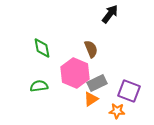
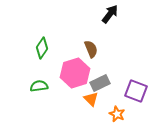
green diamond: rotated 45 degrees clockwise
pink hexagon: rotated 20 degrees clockwise
gray rectangle: moved 3 px right
purple square: moved 7 px right
orange triangle: rotated 42 degrees counterclockwise
orange star: moved 3 px down; rotated 21 degrees clockwise
